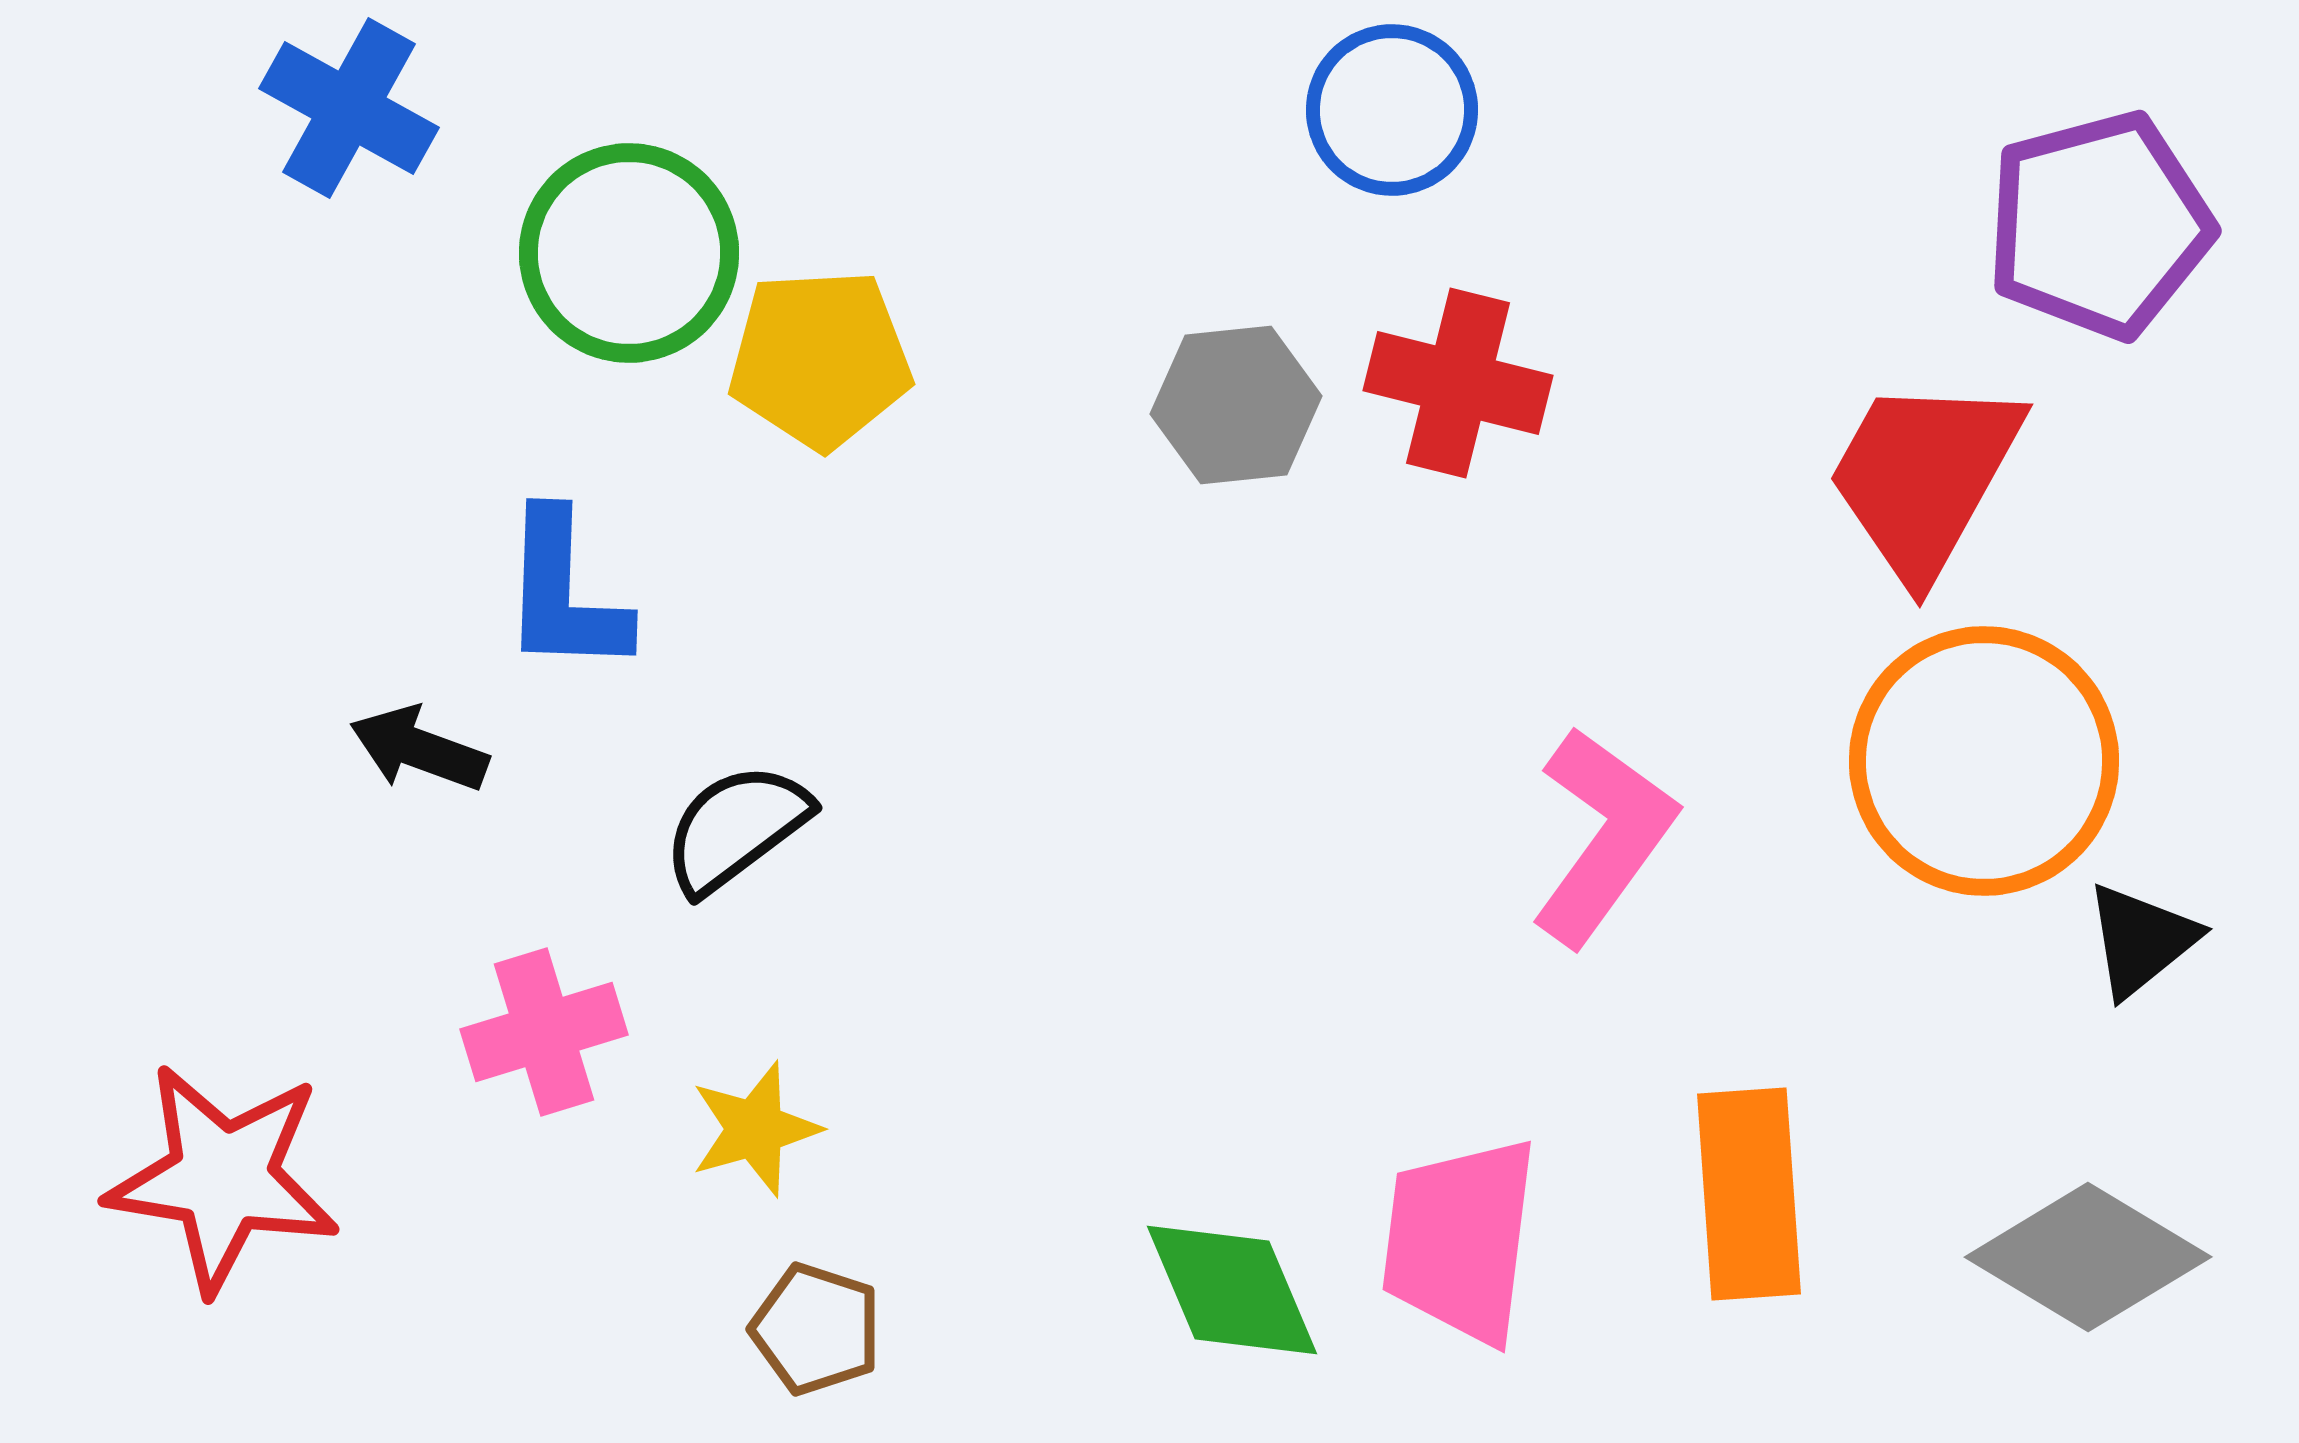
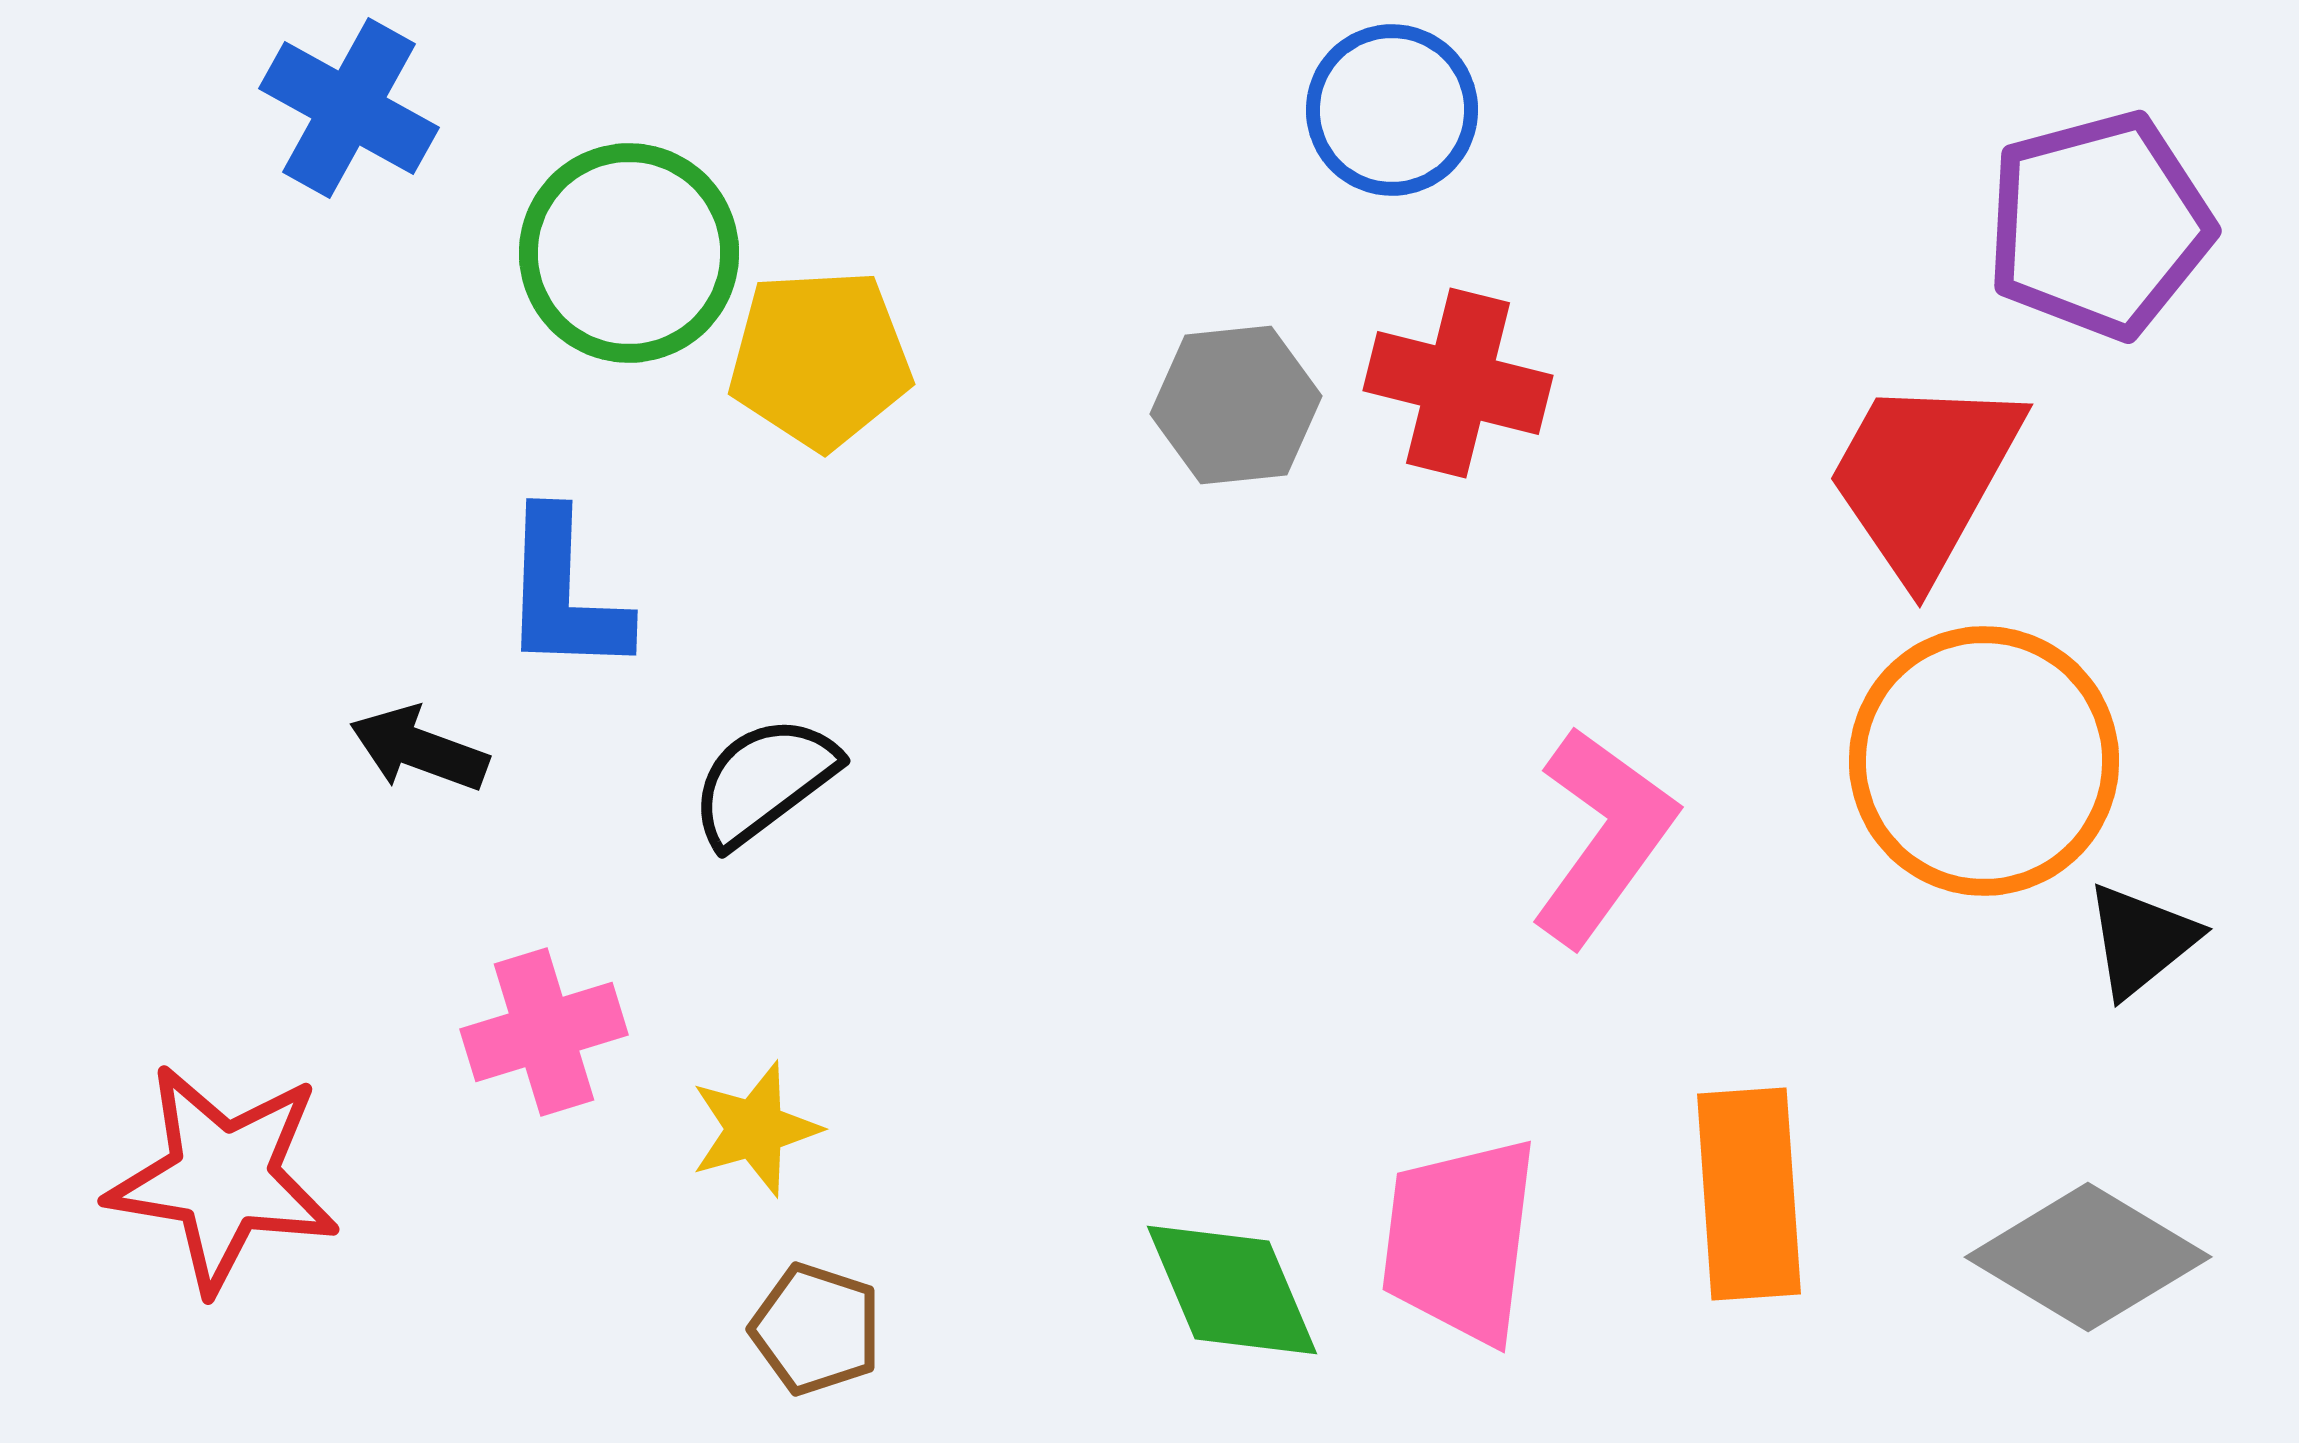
black semicircle: moved 28 px right, 47 px up
